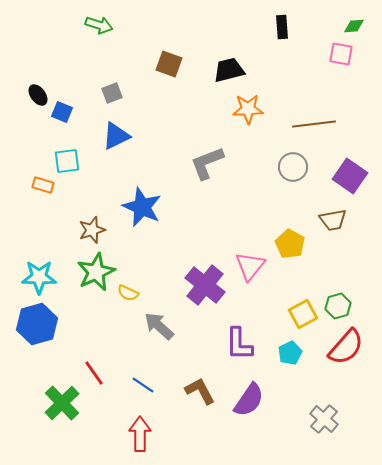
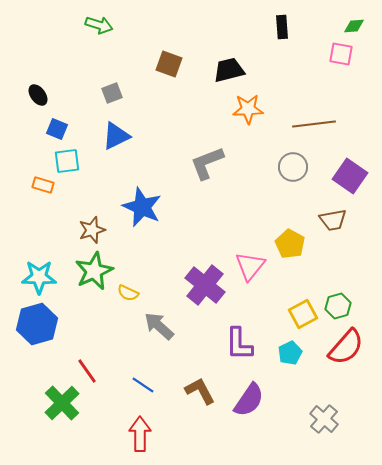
blue square: moved 5 px left, 17 px down
green star: moved 2 px left, 1 px up
red line: moved 7 px left, 2 px up
